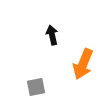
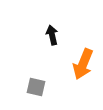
gray square: rotated 24 degrees clockwise
